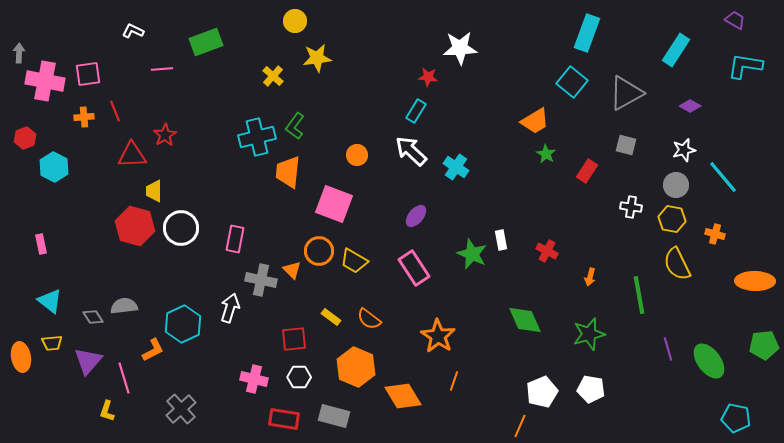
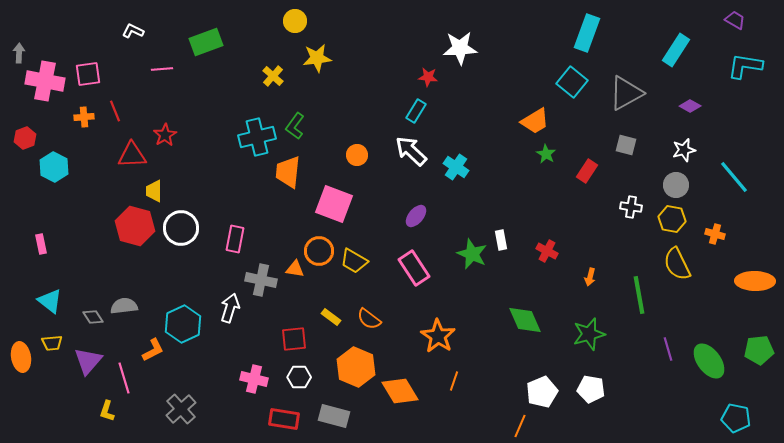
cyan line at (723, 177): moved 11 px right
orange triangle at (292, 270): moved 3 px right, 1 px up; rotated 36 degrees counterclockwise
green pentagon at (764, 345): moved 5 px left, 5 px down
orange diamond at (403, 396): moved 3 px left, 5 px up
